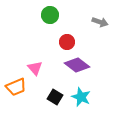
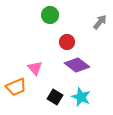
gray arrow: rotated 70 degrees counterclockwise
